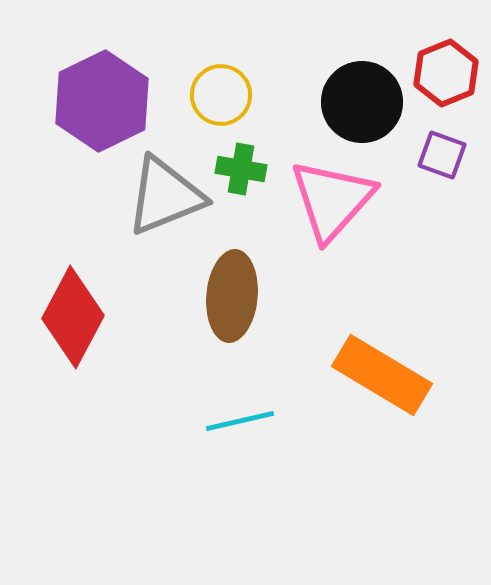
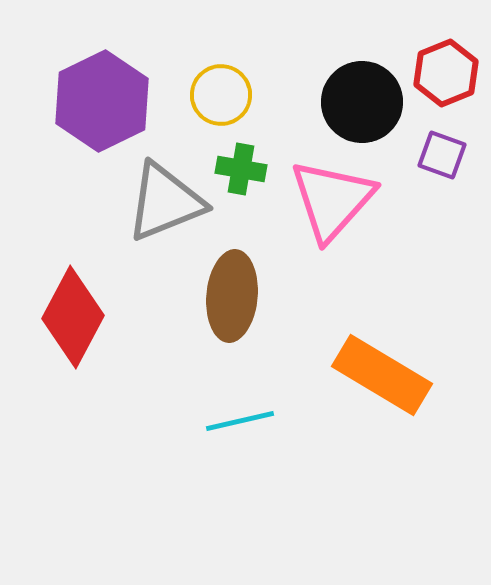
gray triangle: moved 6 px down
